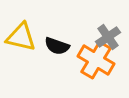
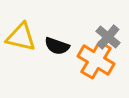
gray cross: rotated 15 degrees counterclockwise
